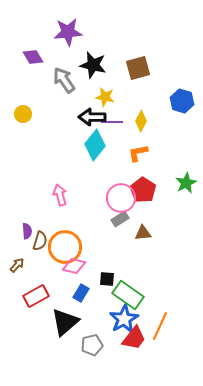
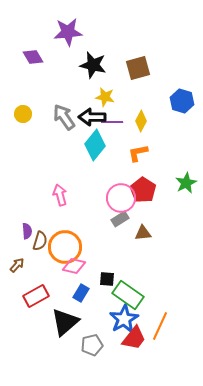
gray arrow: moved 37 px down
